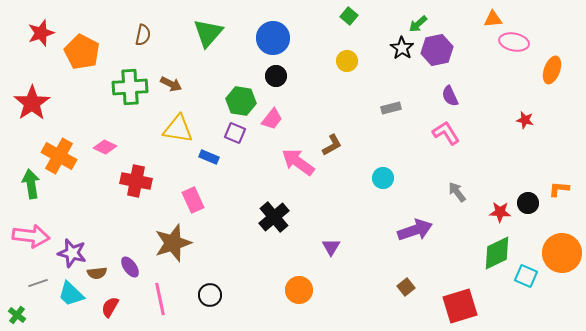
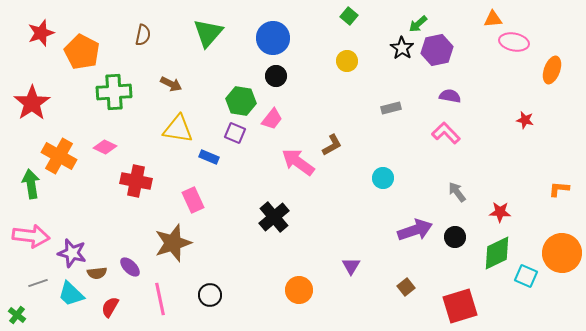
green cross at (130, 87): moved 16 px left, 5 px down
purple semicircle at (450, 96): rotated 125 degrees clockwise
pink L-shape at (446, 133): rotated 12 degrees counterclockwise
black circle at (528, 203): moved 73 px left, 34 px down
purple triangle at (331, 247): moved 20 px right, 19 px down
purple ellipse at (130, 267): rotated 10 degrees counterclockwise
